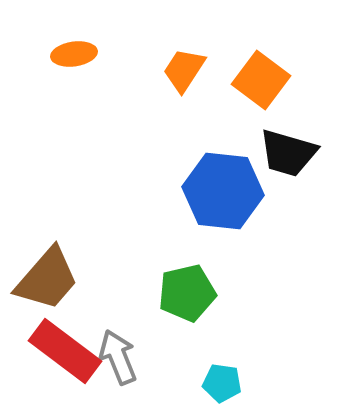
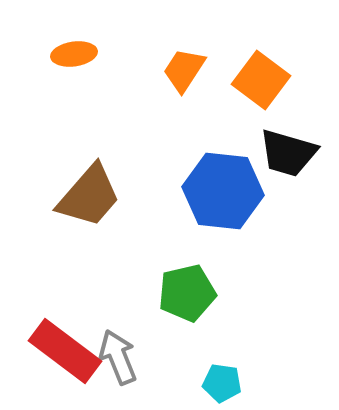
brown trapezoid: moved 42 px right, 83 px up
